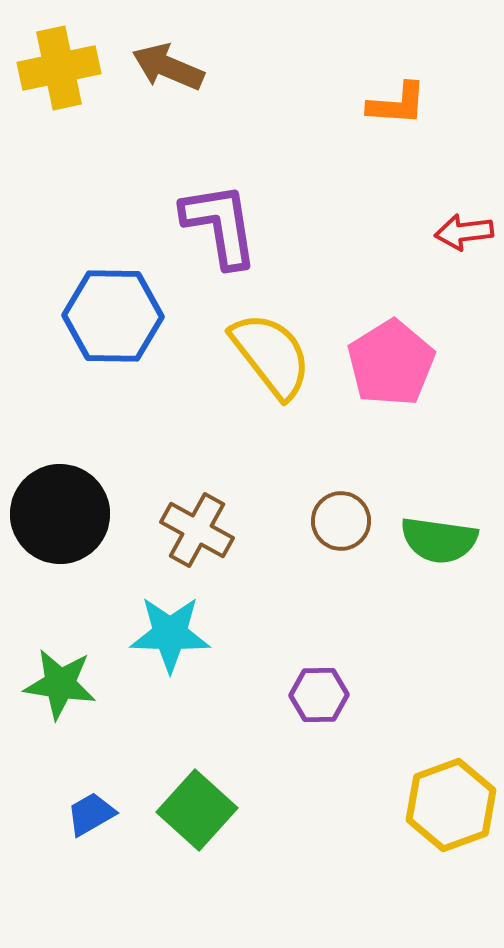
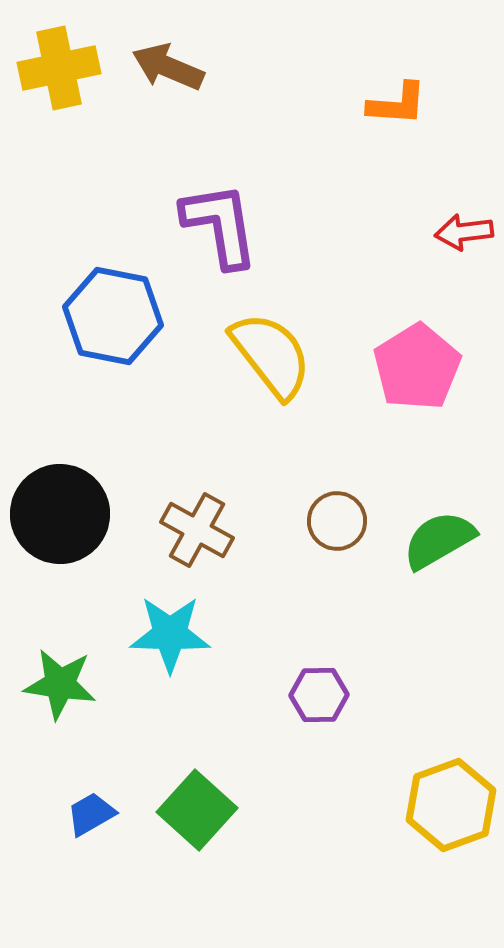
blue hexagon: rotated 10 degrees clockwise
pink pentagon: moved 26 px right, 4 px down
brown circle: moved 4 px left
green semicircle: rotated 142 degrees clockwise
